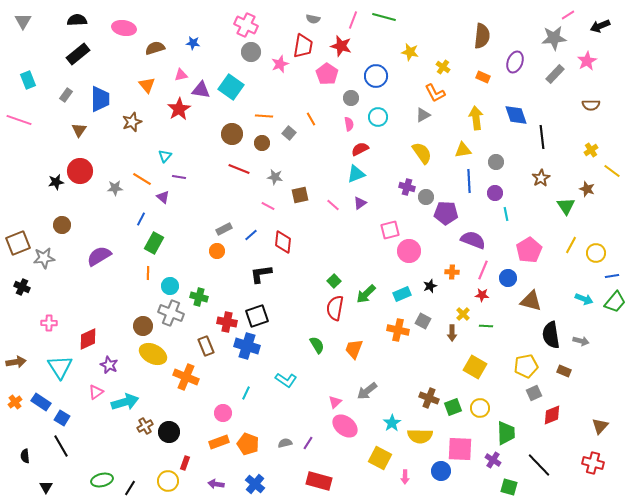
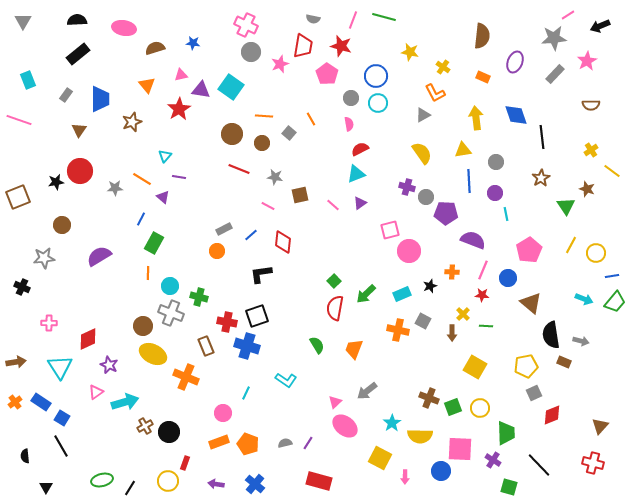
cyan circle at (378, 117): moved 14 px up
brown square at (18, 243): moved 46 px up
brown triangle at (531, 301): moved 2 px down; rotated 25 degrees clockwise
brown rectangle at (564, 371): moved 9 px up
